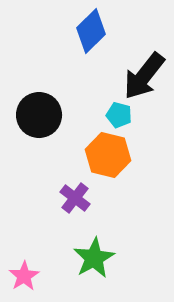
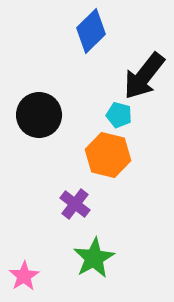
purple cross: moved 6 px down
